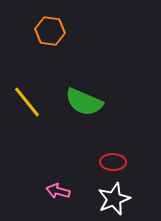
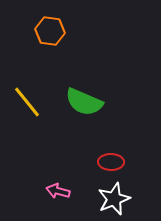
red ellipse: moved 2 px left
